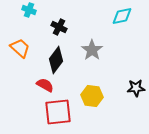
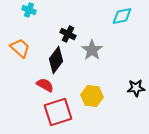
black cross: moved 9 px right, 7 px down
red square: rotated 12 degrees counterclockwise
